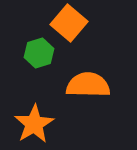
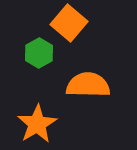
green hexagon: rotated 12 degrees counterclockwise
orange star: moved 3 px right
